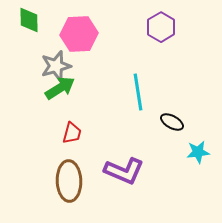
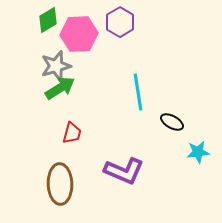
green diamond: moved 19 px right; rotated 60 degrees clockwise
purple hexagon: moved 41 px left, 5 px up
brown ellipse: moved 9 px left, 3 px down
